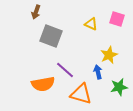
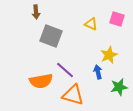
brown arrow: rotated 24 degrees counterclockwise
orange semicircle: moved 2 px left, 3 px up
orange triangle: moved 8 px left, 1 px down
